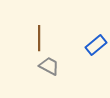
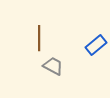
gray trapezoid: moved 4 px right
